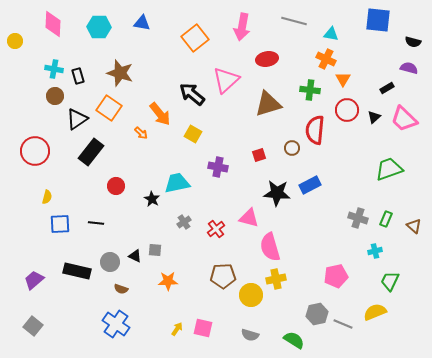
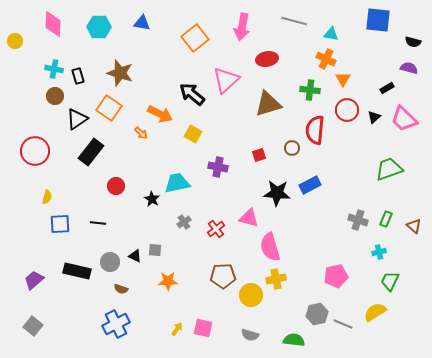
orange arrow at (160, 114): rotated 25 degrees counterclockwise
gray cross at (358, 218): moved 2 px down
black line at (96, 223): moved 2 px right
cyan cross at (375, 251): moved 4 px right, 1 px down
yellow semicircle at (375, 312): rotated 10 degrees counterclockwise
blue cross at (116, 324): rotated 28 degrees clockwise
green semicircle at (294, 340): rotated 25 degrees counterclockwise
